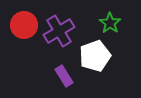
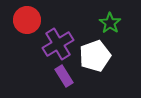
red circle: moved 3 px right, 5 px up
purple cross: moved 1 px left, 13 px down
